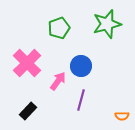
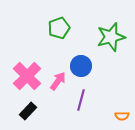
green star: moved 4 px right, 13 px down
pink cross: moved 13 px down
